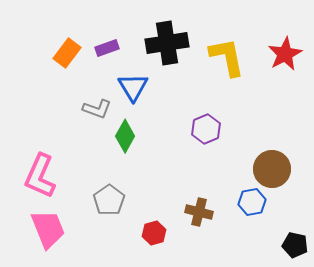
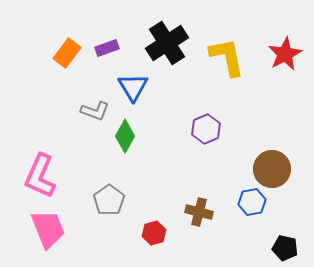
black cross: rotated 24 degrees counterclockwise
gray L-shape: moved 2 px left, 2 px down
black pentagon: moved 10 px left, 3 px down
